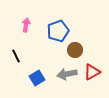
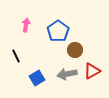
blue pentagon: rotated 15 degrees counterclockwise
red triangle: moved 1 px up
